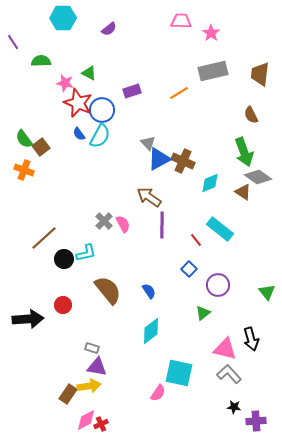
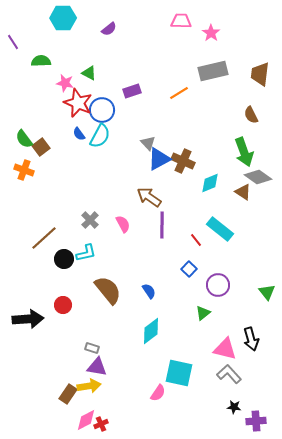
gray cross at (104, 221): moved 14 px left, 1 px up
